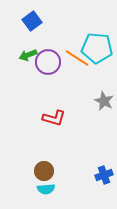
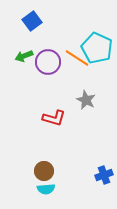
cyan pentagon: rotated 20 degrees clockwise
green arrow: moved 4 px left, 1 px down
gray star: moved 18 px left, 1 px up
